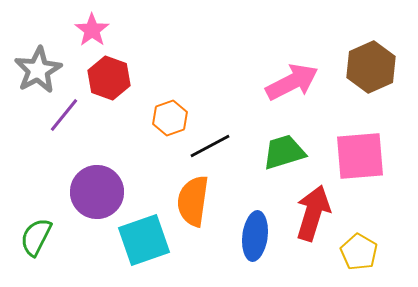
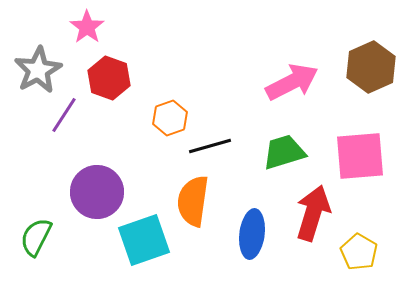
pink star: moved 5 px left, 3 px up
purple line: rotated 6 degrees counterclockwise
black line: rotated 12 degrees clockwise
blue ellipse: moved 3 px left, 2 px up
